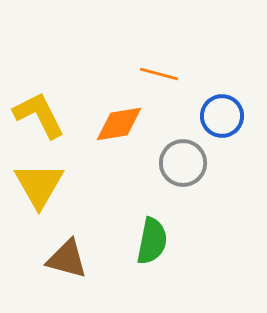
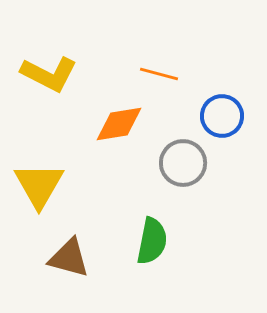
yellow L-shape: moved 10 px right, 41 px up; rotated 144 degrees clockwise
brown triangle: moved 2 px right, 1 px up
